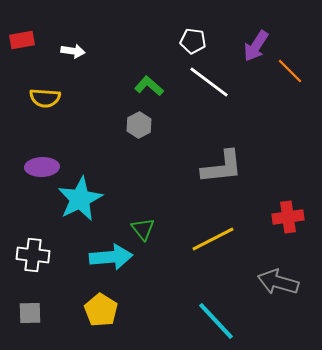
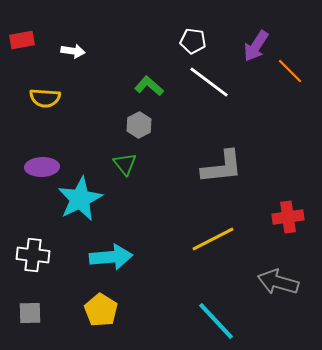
green triangle: moved 18 px left, 65 px up
